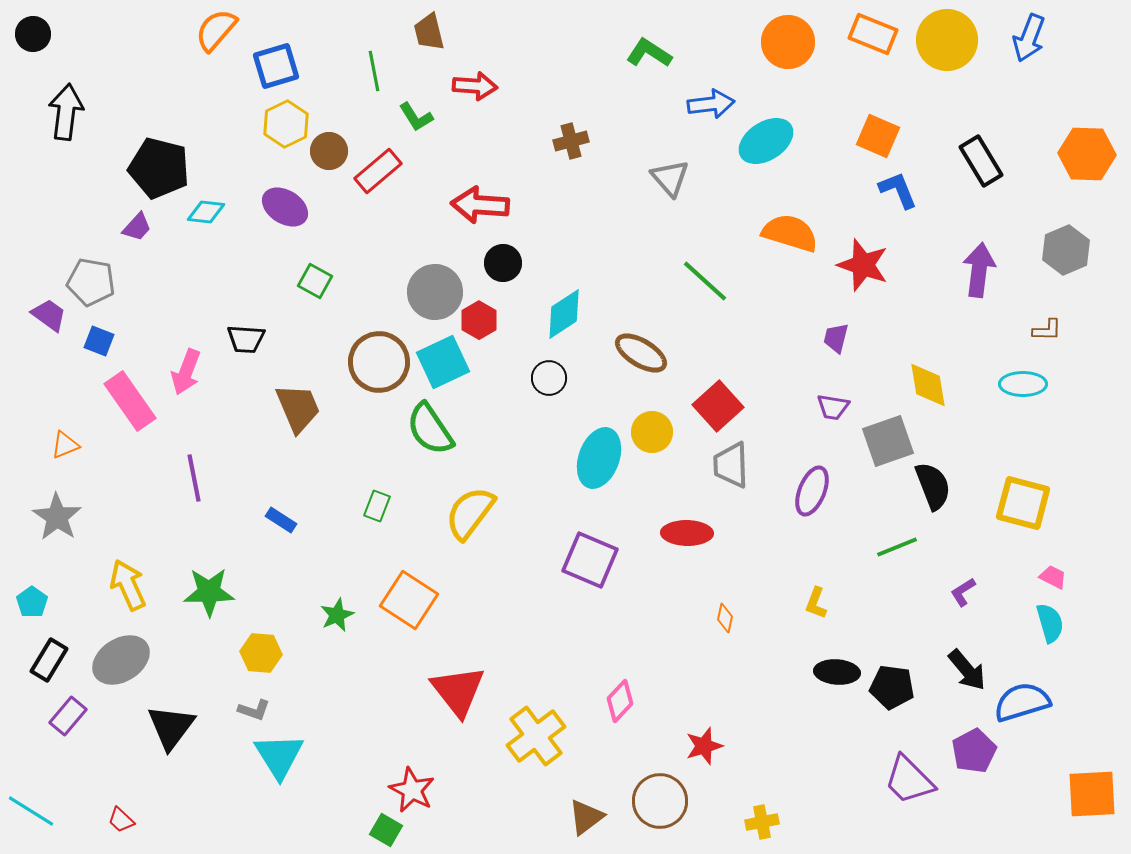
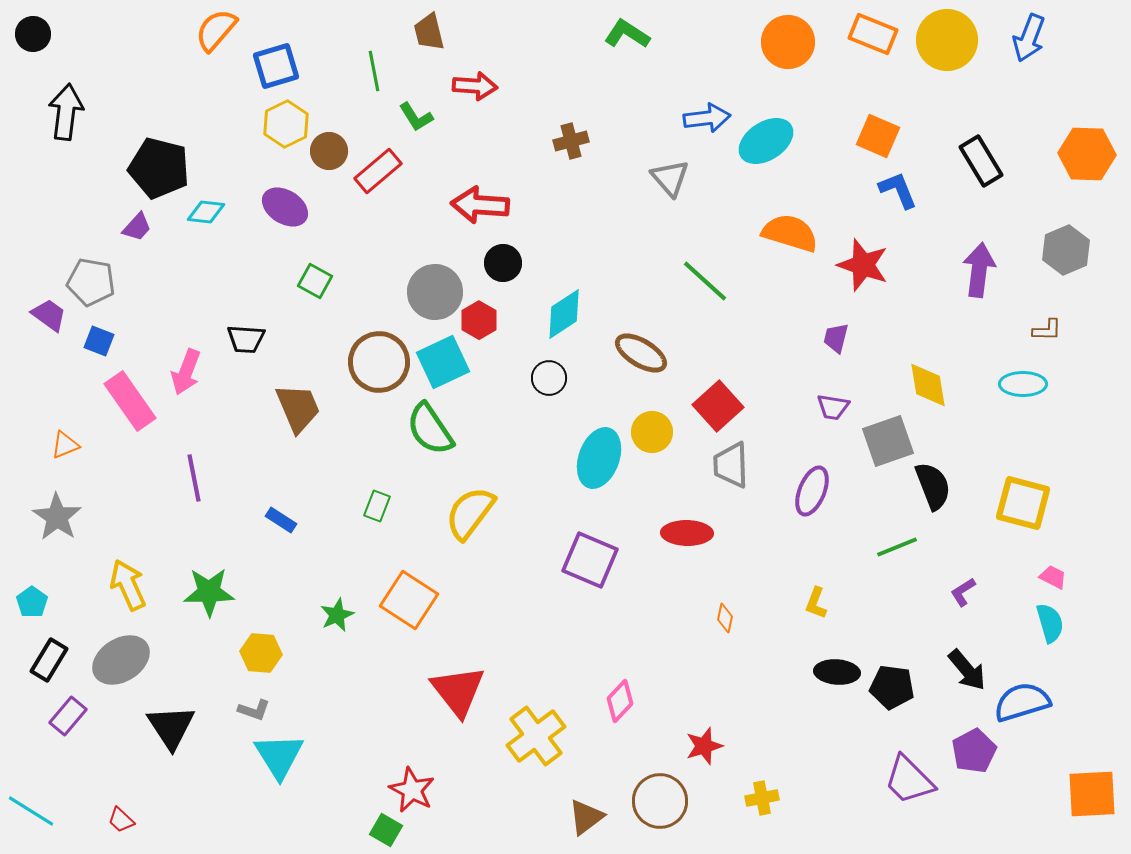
green L-shape at (649, 53): moved 22 px left, 19 px up
blue arrow at (711, 104): moved 4 px left, 14 px down
black triangle at (171, 727): rotated 10 degrees counterclockwise
yellow cross at (762, 822): moved 24 px up
